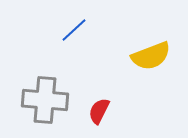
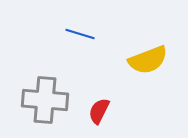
blue line: moved 6 px right, 4 px down; rotated 60 degrees clockwise
yellow semicircle: moved 3 px left, 4 px down
